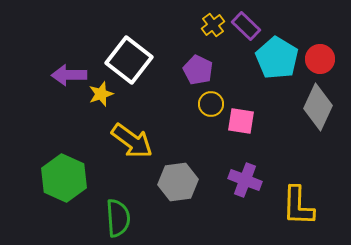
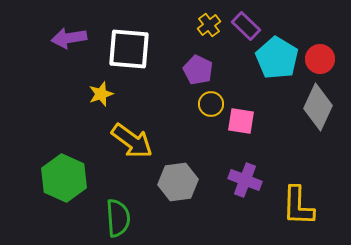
yellow cross: moved 4 px left
white square: moved 11 px up; rotated 33 degrees counterclockwise
purple arrow: moved 37 px up; rotated 8 degrees counterclockwise
